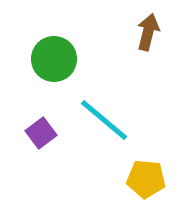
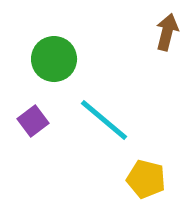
brown arrow: moved 19 px right
purple square: moved 8 px left, 12 px up
yellow pentagon: rotated 9 degrees clockwise
